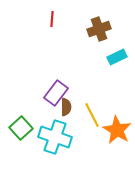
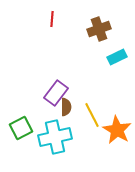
green square: rotated 15 degrees clockwise
cyan cross: rotated 32 degrees counterclockwise
